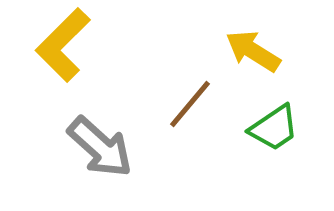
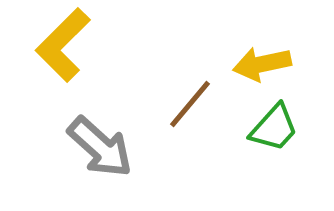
yellow arrow: moved 9 px right, 13 px down; rotated 44 degrees counterclockwise
green trapezoid: rotated 14 degrees counterclockwise
